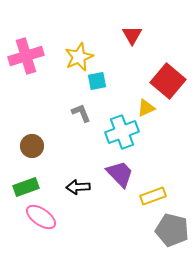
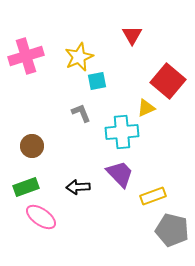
cyan cross: rotated 16 degrees clockwise
